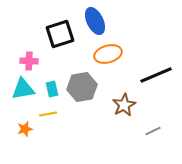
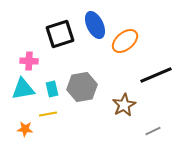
blue ellipse: moved 4 px down
orange ellipse: moved 17 px right, 13 px up; rotated 24 degrees counterclockwise
orange star: rotated 21 degrees clockwise
